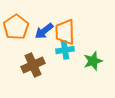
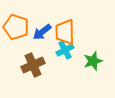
orange pentagon: rotated 20 degrees counterclockwise
blue arrow: moved 2 px left, 1 px down
cyan cross: rotated 18 degrees counterclockwise
